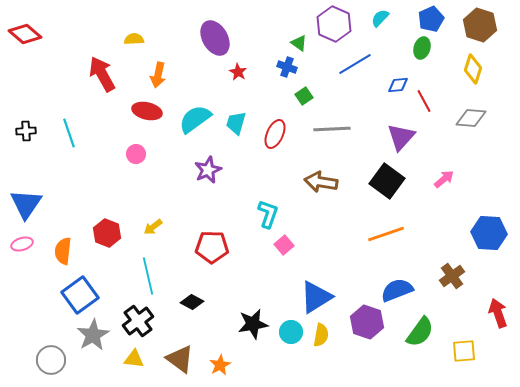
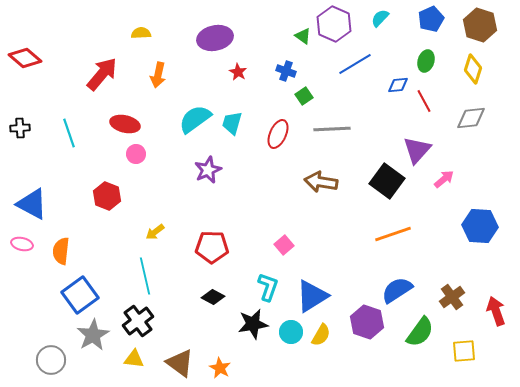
red diamond at (25, 34): moved 24 px down
purple ellipse at (215, 38): rotated 72 degrees counterclockwise
yellow semicircle at (134, 39): moved 7 px right, 6 px up
green triangle at (299, 43): moved 4 px right, 7 px up
green ellipse at (422, 48): moved 4 px right, 13 px down
blue cross at (287, 67): moved 1 px left, 4 px down
red arrow at (102, 74): rotated 69 degrees clockwise
red ellipse at (147, 111): moved 22 px left, 13 px down
gray diamond at (471, 118): rotated 12 degrees counterclockwise
cyan trapezoid at (236, 123): moved 4 px left
black cross at (26, 131): moved 6 px left, 3 px up
red ellipse at (275, 134): moved 3 px right
purple triangle at (401, 137): moved 16 px right, 13 px down
blue triangle at (26, 204): moved 6 px right; rotated 36 degrees counterclockwise
cyan L-shape at (268, 214): moved 73 px down
yellow arrow at (153, 227): moved 2 px right, 5 px down
red hexagon at (107, 233): moved 37 px up
blue hexagon at (489, 233): moved 9 px left, 7 px up
orange line at (386, 234): moved 7 px right
pink ellipse at (22, 244): rotated 30 degrees clockwise
orange semicircle at (63, 251): moved 2 px left
cyan line at (148, 276): moved 3 px left
brown cross at (452, 276): moved 21 px down
blue semicircle at (397, 290): rotated 12 degrees counterclockwise
blue triangle at (316, 297): moved 4 px left, 1 px up
black diamond at (192, 302): moved 21 px right, 5 px up
red arrow at (498, 313): moved 2 px left, 2 px up
yellow semicircle at (321, 335): rotated 20 degrees clockwise
brown triangle at (180, 359): moved 4 px down
orange star at (220, 365): moved 3 px down; rotated 15 degrees counterclockwise
